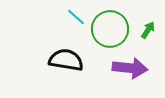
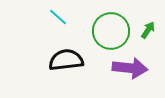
cyan line: moved 18 px left
green circle: moved 1 px right, 2 px down
black semicircle: rotated 16 degrees counterclockwise
